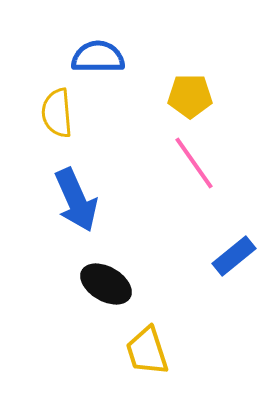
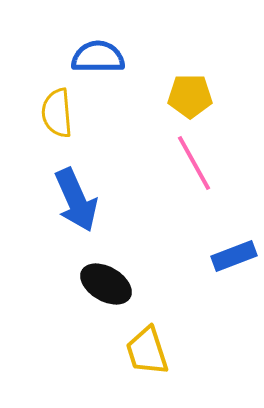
pink line: rotated 6 degrees clockwise
blue rectangle: rotated 18 degrees clockwise
